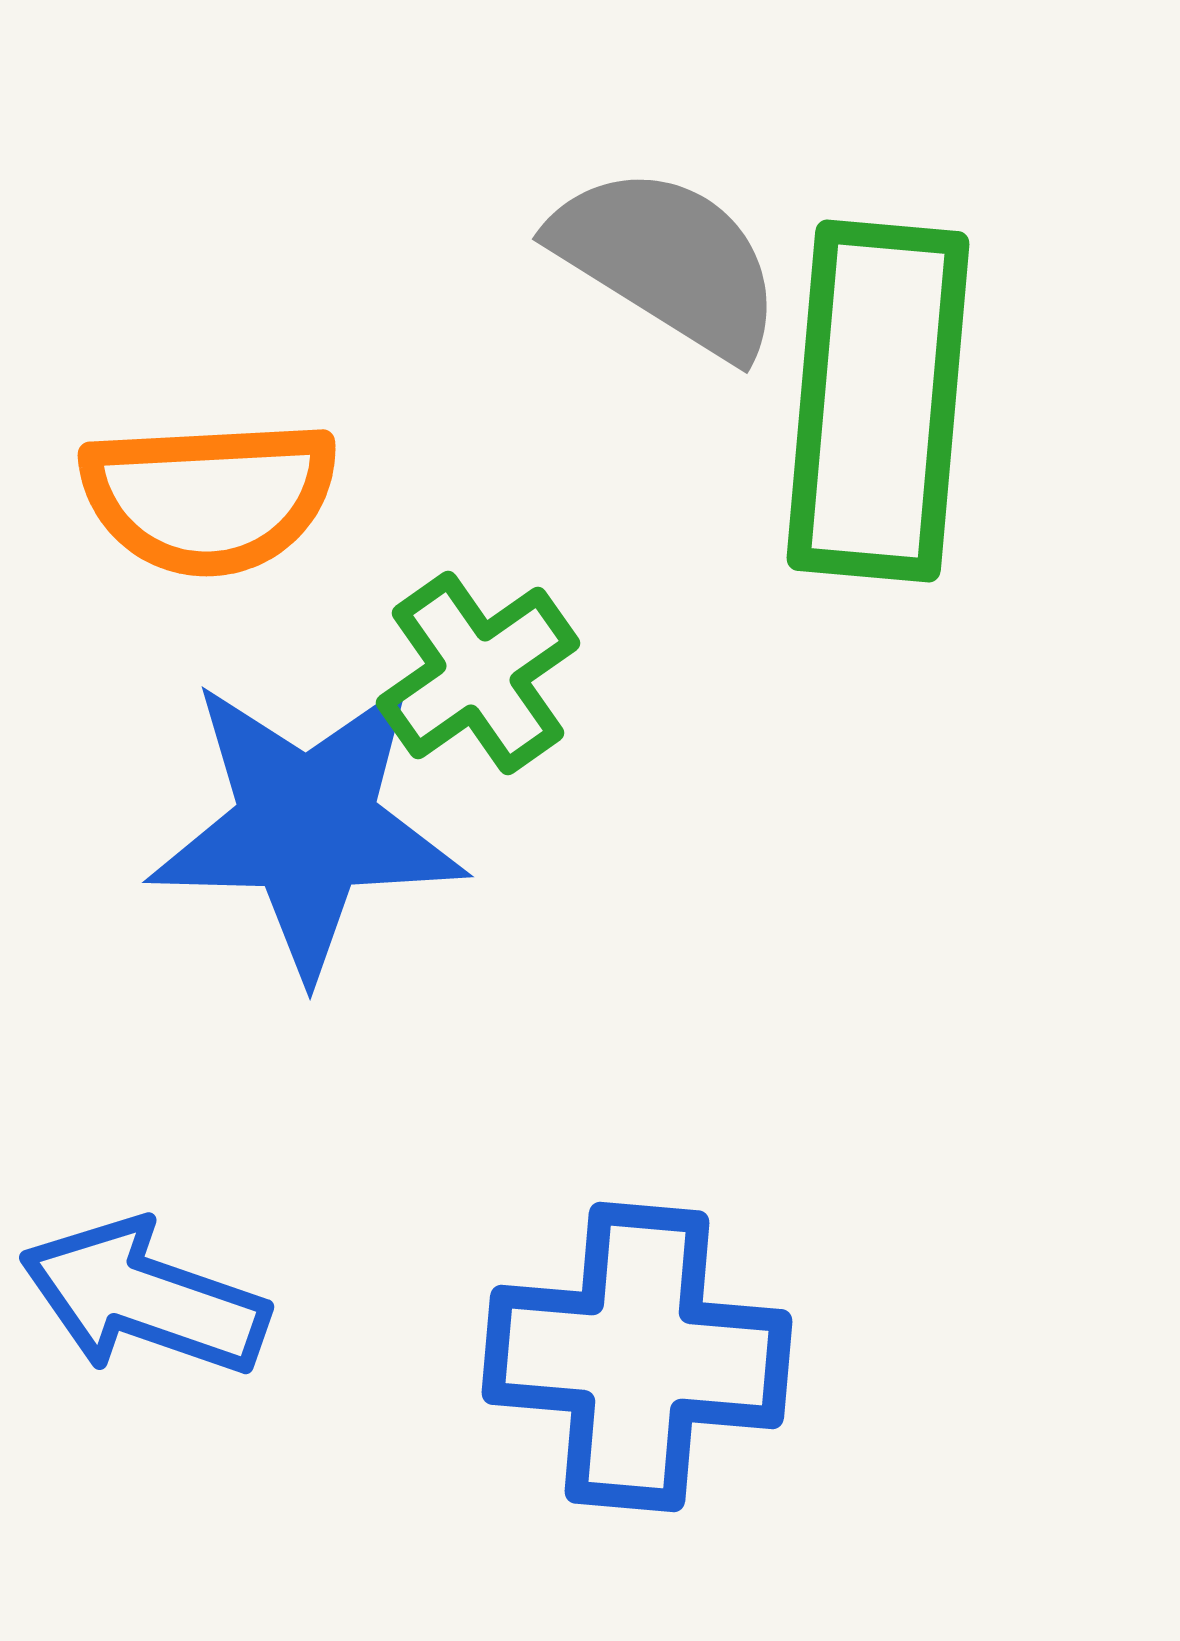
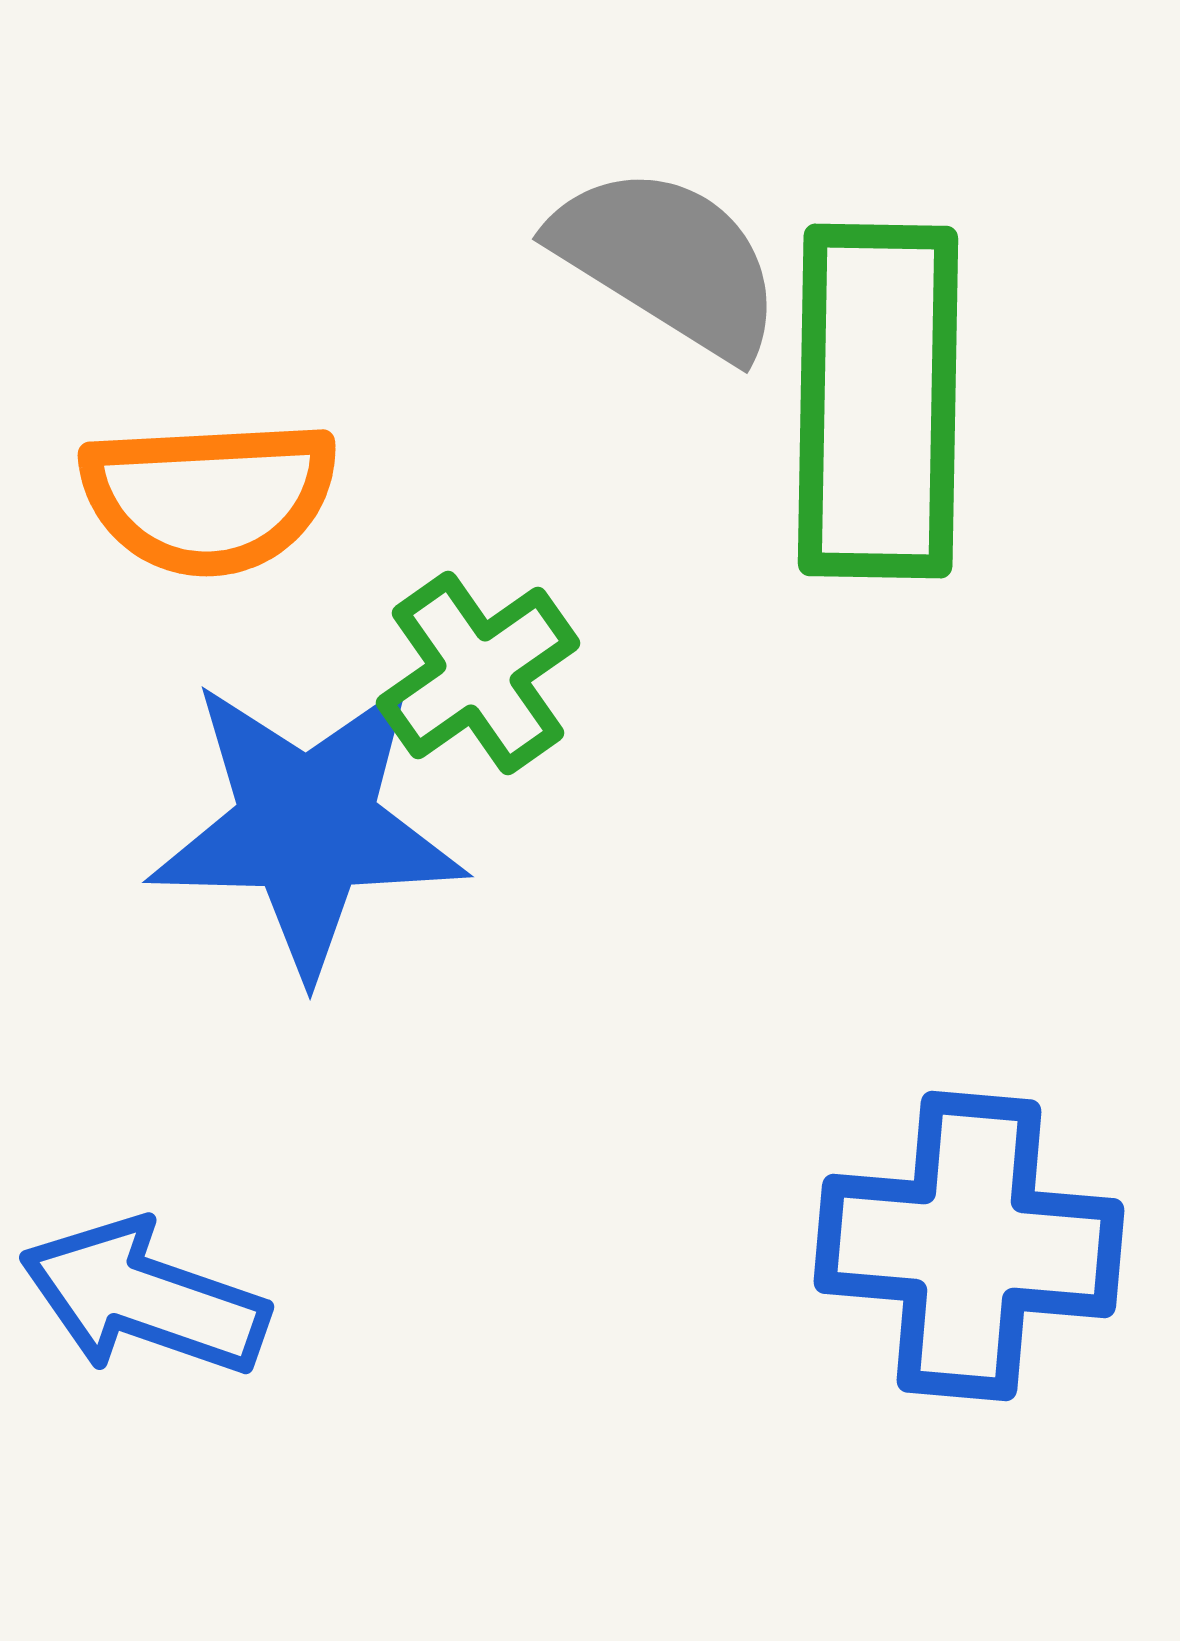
green rectangle: rotated 4 degrees counterclockwise
blue cross: moved 332 px right, 111 px up
